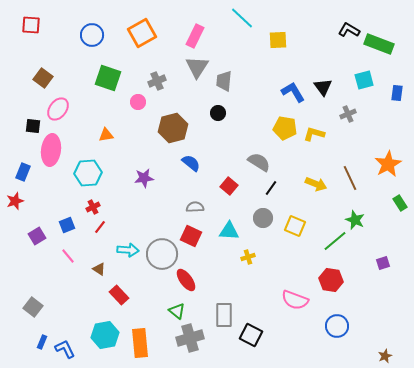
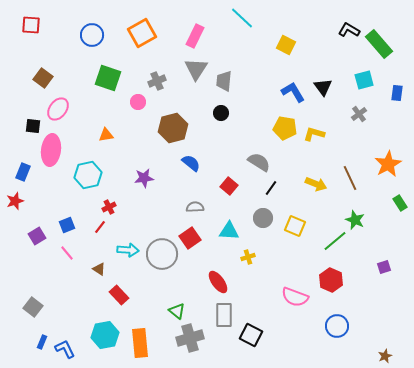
yellow square at (278, 40): moved 8 px right, 5 px down; rotated 30 degrees clockwise
green rectangle at (379, 44): rotated 28 degrees clockwise
gray triangle at (197, 67): moved 1 px left, 2 px down
black circle at (218, 113): moved 3 px right
gray cross at (348, 114): moved 11 px right; rotated 14 degrees counterclockwise
cyan hexagon at (88, 173): moved 2 px down; rotated 8 degrees counterclockwise
red cross at (93, 207): moved 16 px right
red square at (191, 236): moved 1 px left, 2 px down; rotated 30 degrees clockwise
pink line at (68, 256): moved 1 px left, 3 px up
purple square at (383, 263): moved 1 px right, 4 px down
red ellipse at (186, 280): moved 32 px right, 2 px down
red hexagon at (331, 280): rotated 15 degrees clockwise
pink semicircle at (295, 300): moved 3 px up
